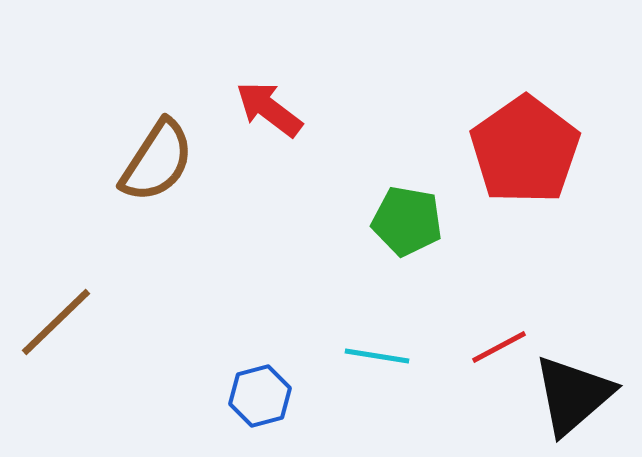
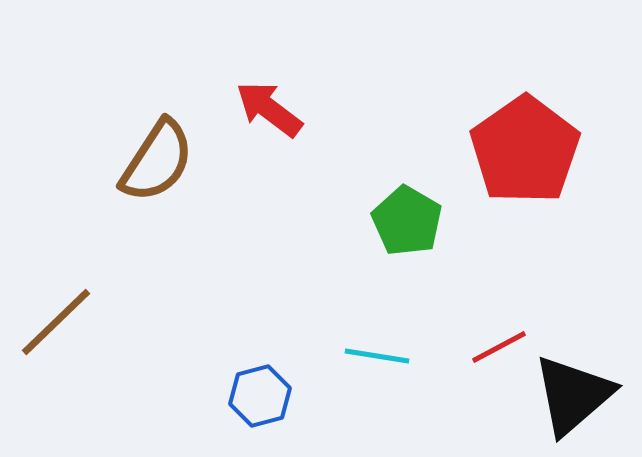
green pentagon: rotated 20 degrees clockwise
